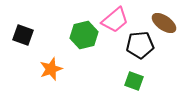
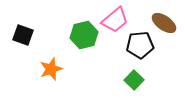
green square: moved 1 px up; rotated 24 degrees clockwise
